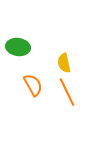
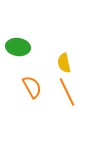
orange semicircle: moved 1 px left, 2 px down
